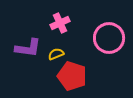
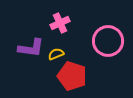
pink circle: moved 1 px left, 3 px down
purple L-shape: moved 3 px right
